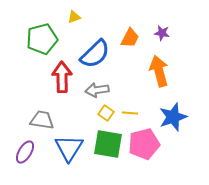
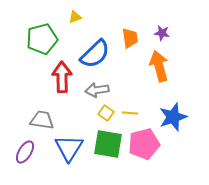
yellow triangle: moved 1 px right
orange trapezoid: rotated 35 degrees counterclockwise
orange arrow: moved 5 px up
